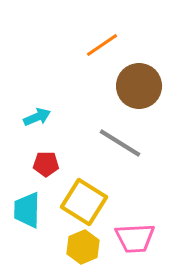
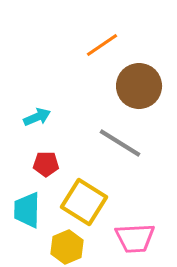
yellow hexagon: moved 16 px left
